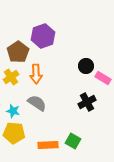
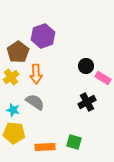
gray semicircle: moved 2 px left, 1 px up
cyan star: moved 1 px up
green square: moved 1 px right, 1 px down; rotated 14 degrees counterclockwise
orange rectangle: moved 3 px left, 2 px down
